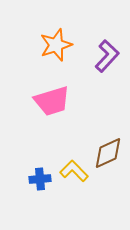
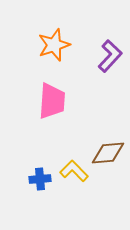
orange star: moved 2 px left
purple L-shape: moved 3 px right
pink trapezoid: rotated 69 degrees counterclockwise
brown diamond: rotated 20 degrees clockwise
